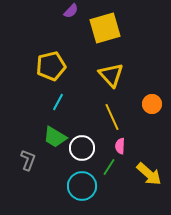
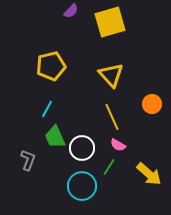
yellow square: moved 5 px right, 6 px up
cyan line: moved 11 px left, 7 px down
green trapezoid: rotated 35 degrees clockwise
pink semicircle: moved 2 px left, 1 px up; rotated 63 degrees counterclockwise
